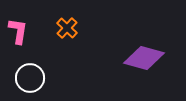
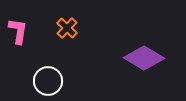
purple diamond: rotated 15 degrees clockwise
white circle: moved 18 px right, 3 px down
